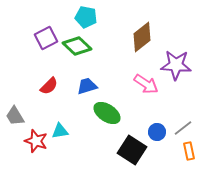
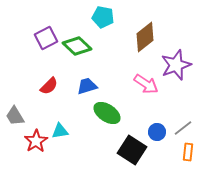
cyan pentagon: moved 17 px right
brown diamond: moved 3 px right
purple star: rotated 24 degrees counterclockwise
red star: rotated 20 degrees clockwise
orange rectangle: moved 1 px left, 1 px down; rotated 18 degrees clockwise
